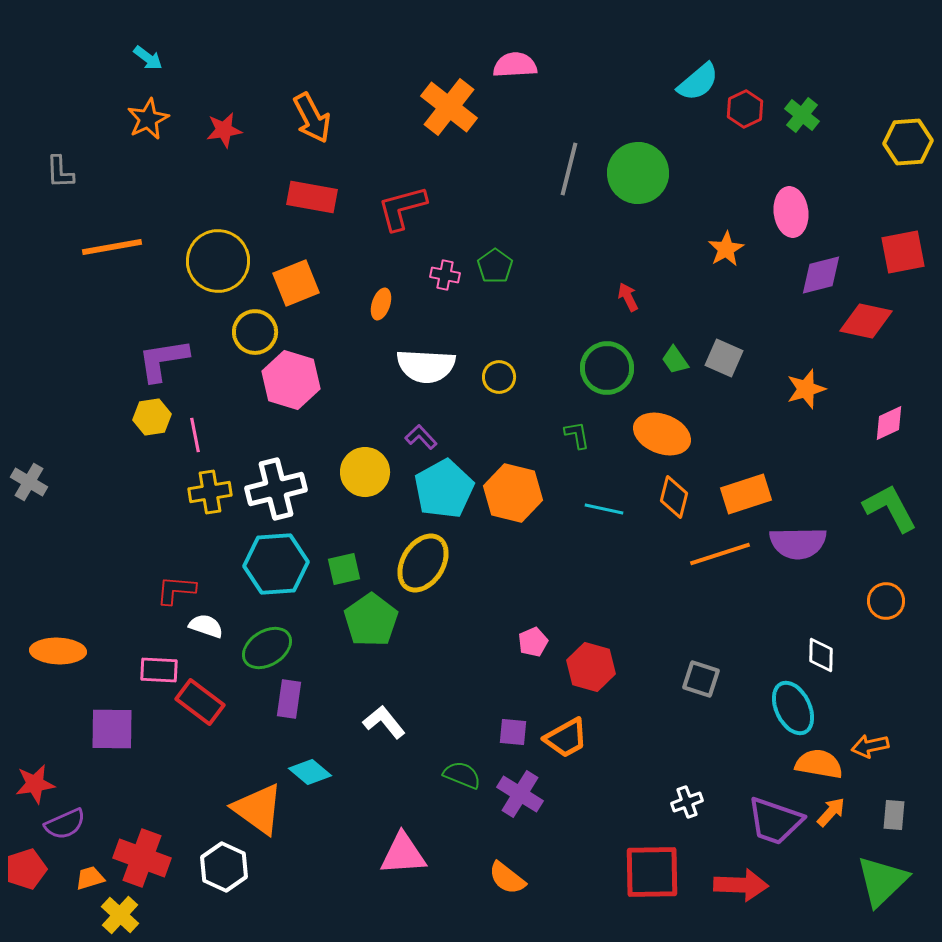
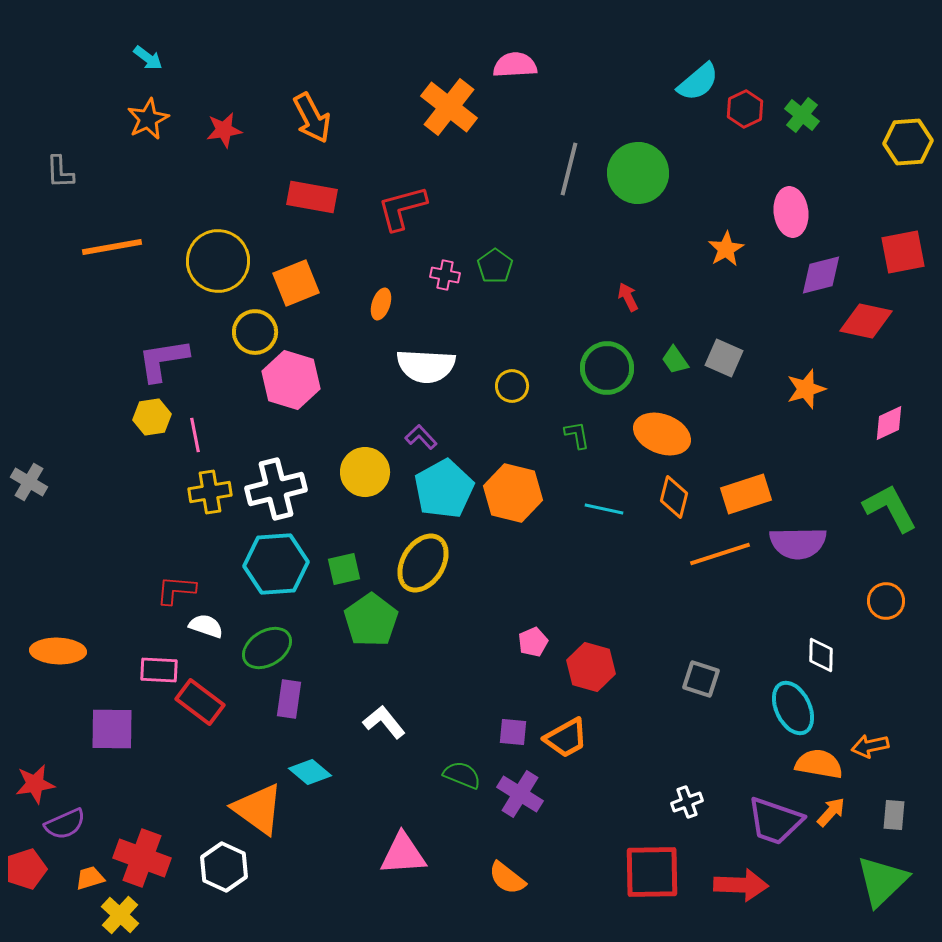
yellow circle at (499, 377): moved 13 px right, 9 px down
